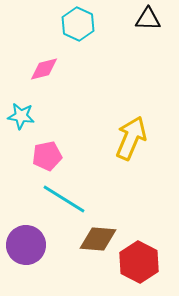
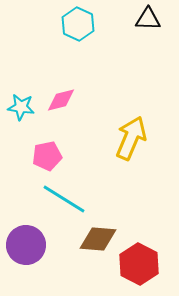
pink diamond: moved 17 px right, 31 px down
cyan star: moved 9 px up
red hexagon: moved 2 px down
